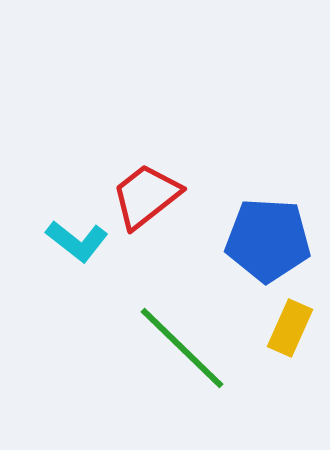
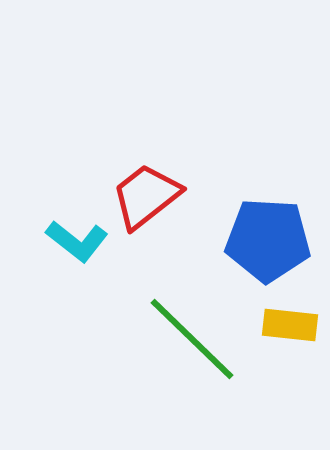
yellow rectangle: moved 3 px up; rotated 72 degrees clockwise
green line: moved 10 px right, 9 px up
